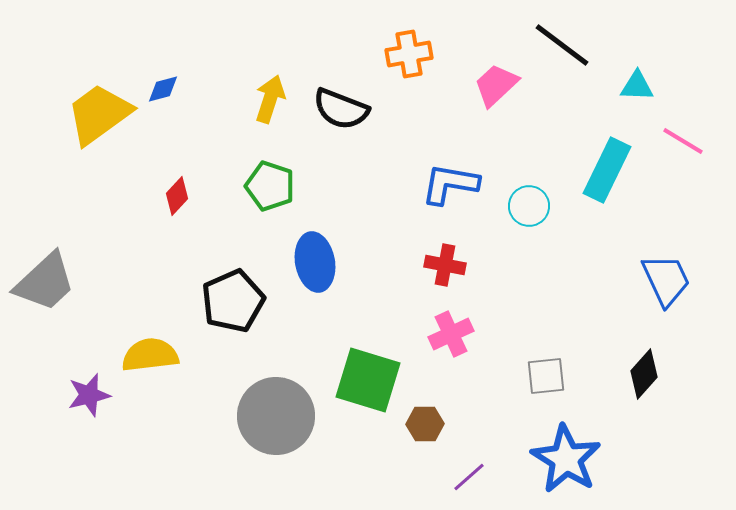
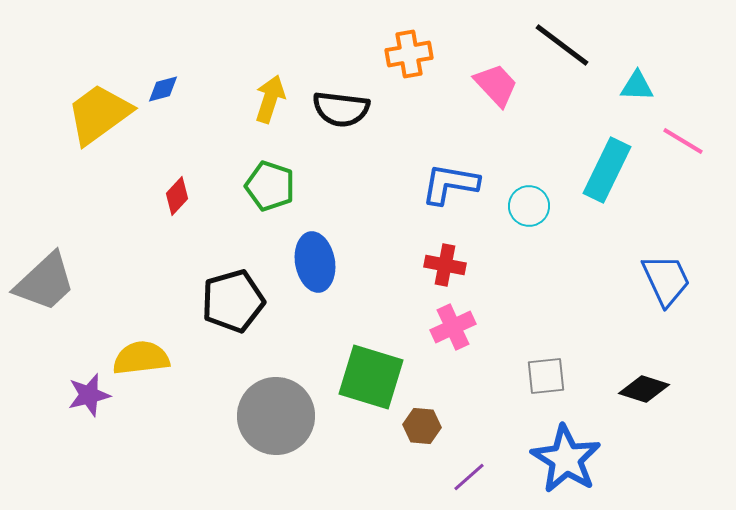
pink trapezoid: rotated 90 degrees clockwise
black semicircle: rotated 14 degrees counterclockwise
black pentagon: rotated 8 degrees clockwise
pink cross: moved 2 px right, 7 px up
yellow semicircle: moved 9 px left, 3 px down
black diamond: moved 15 px down; rotated 66 degrees clockwise
green square: moved 3 px right, 3 px up
brown hexagon: moved 3 px left, 2 px down; rotated 6 degrees clockwise
